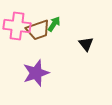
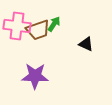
black triangle: rotated 28 degrees counterclockwise
purple star: moved 1 px left, 3 px down; rotated 20 degrees clockwise
